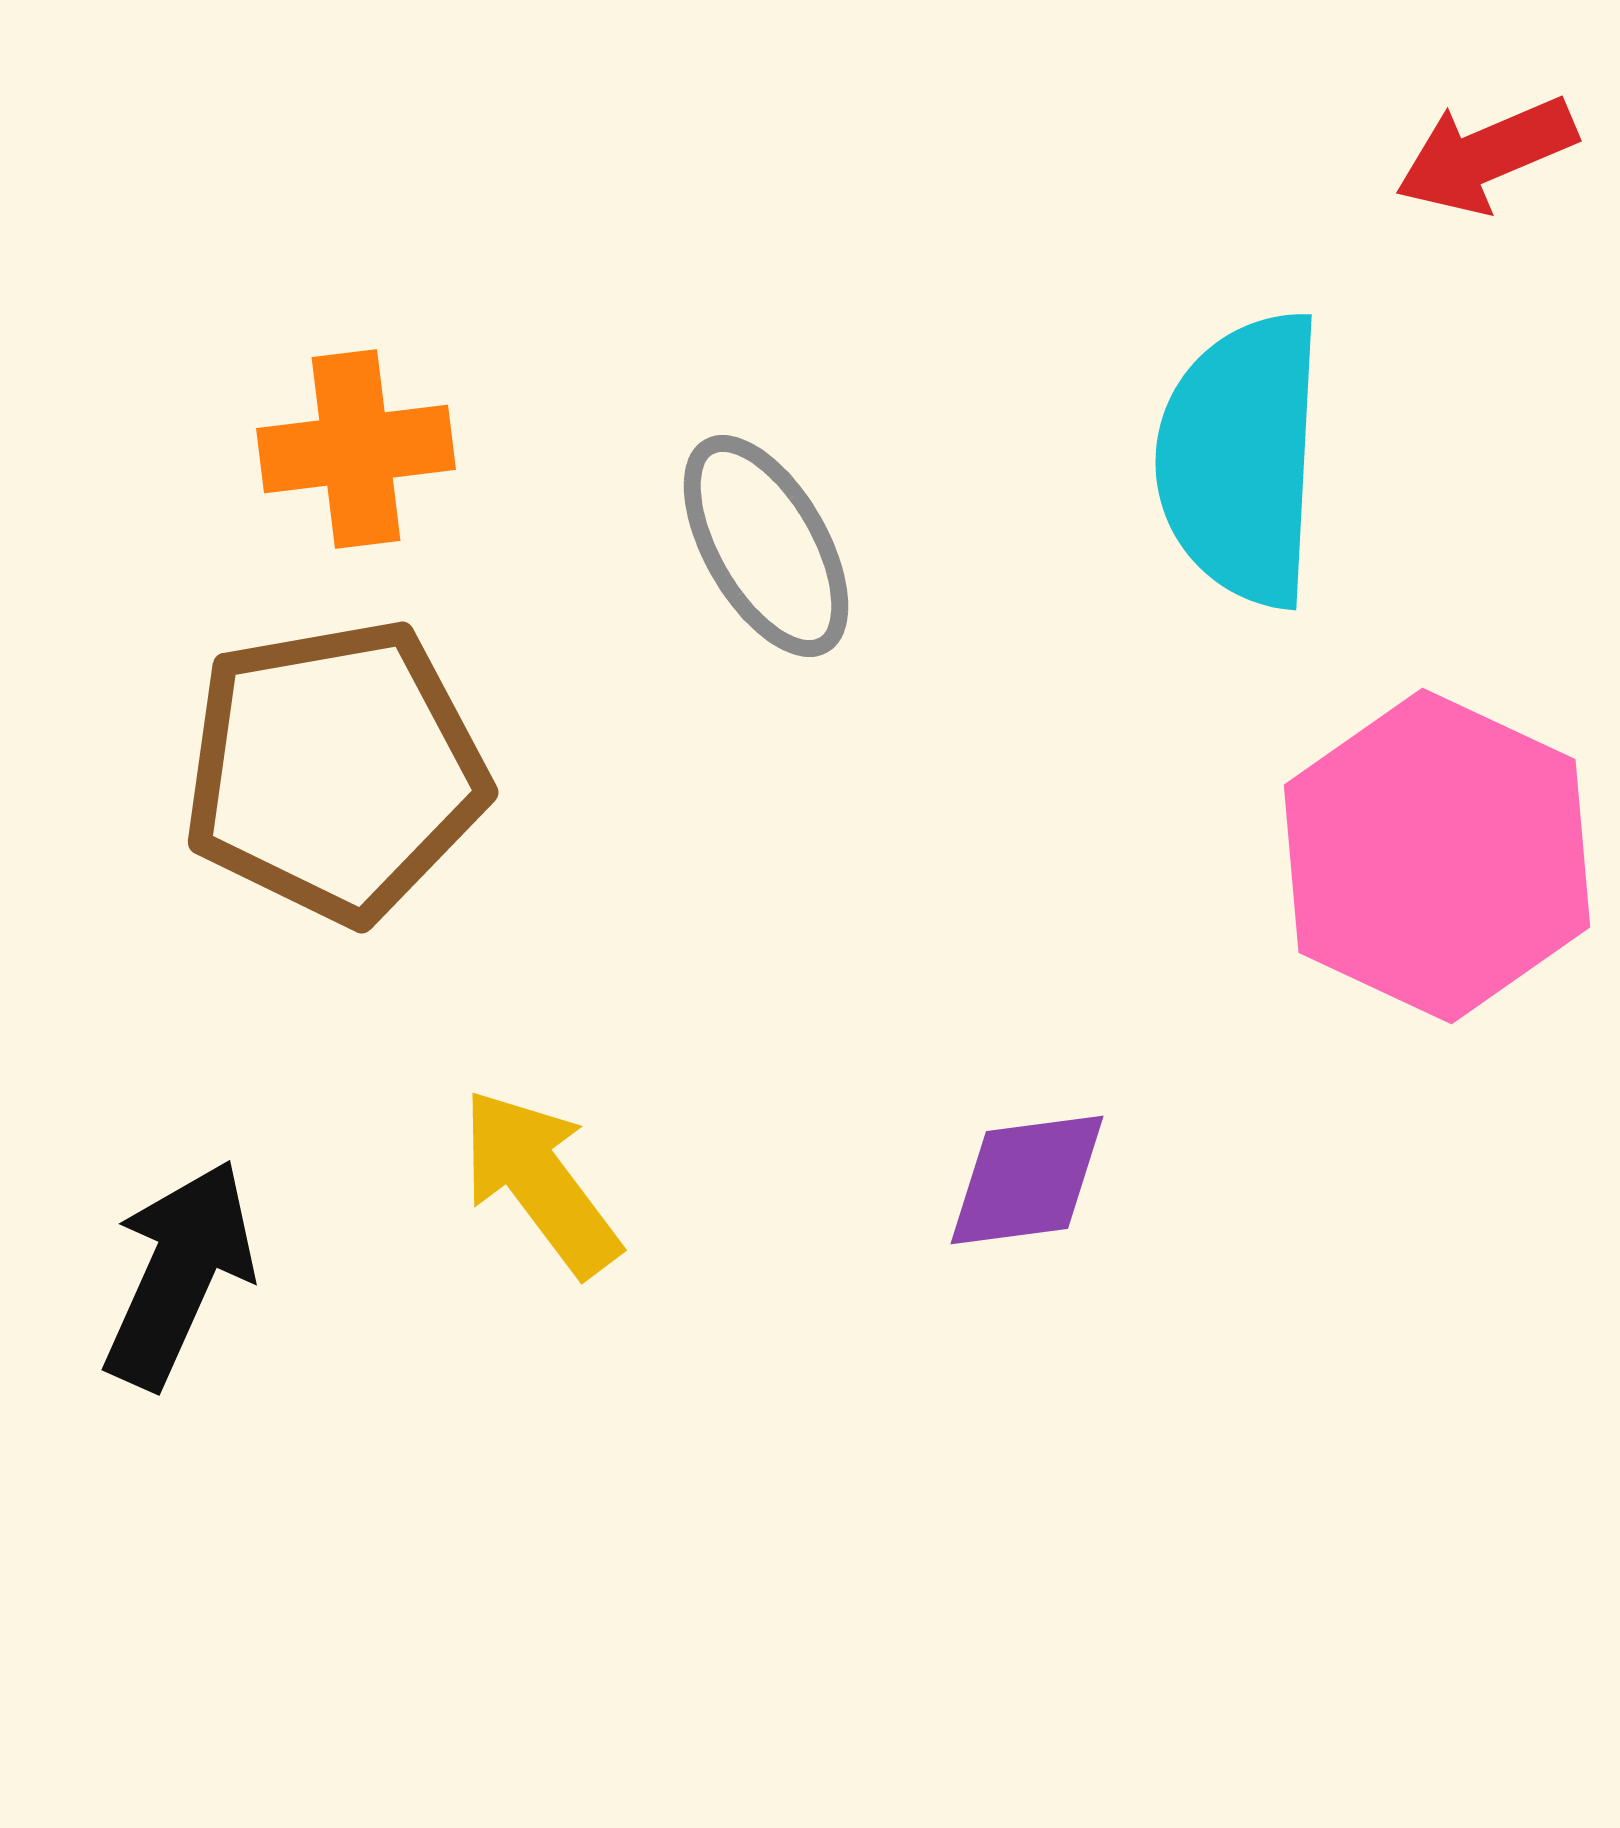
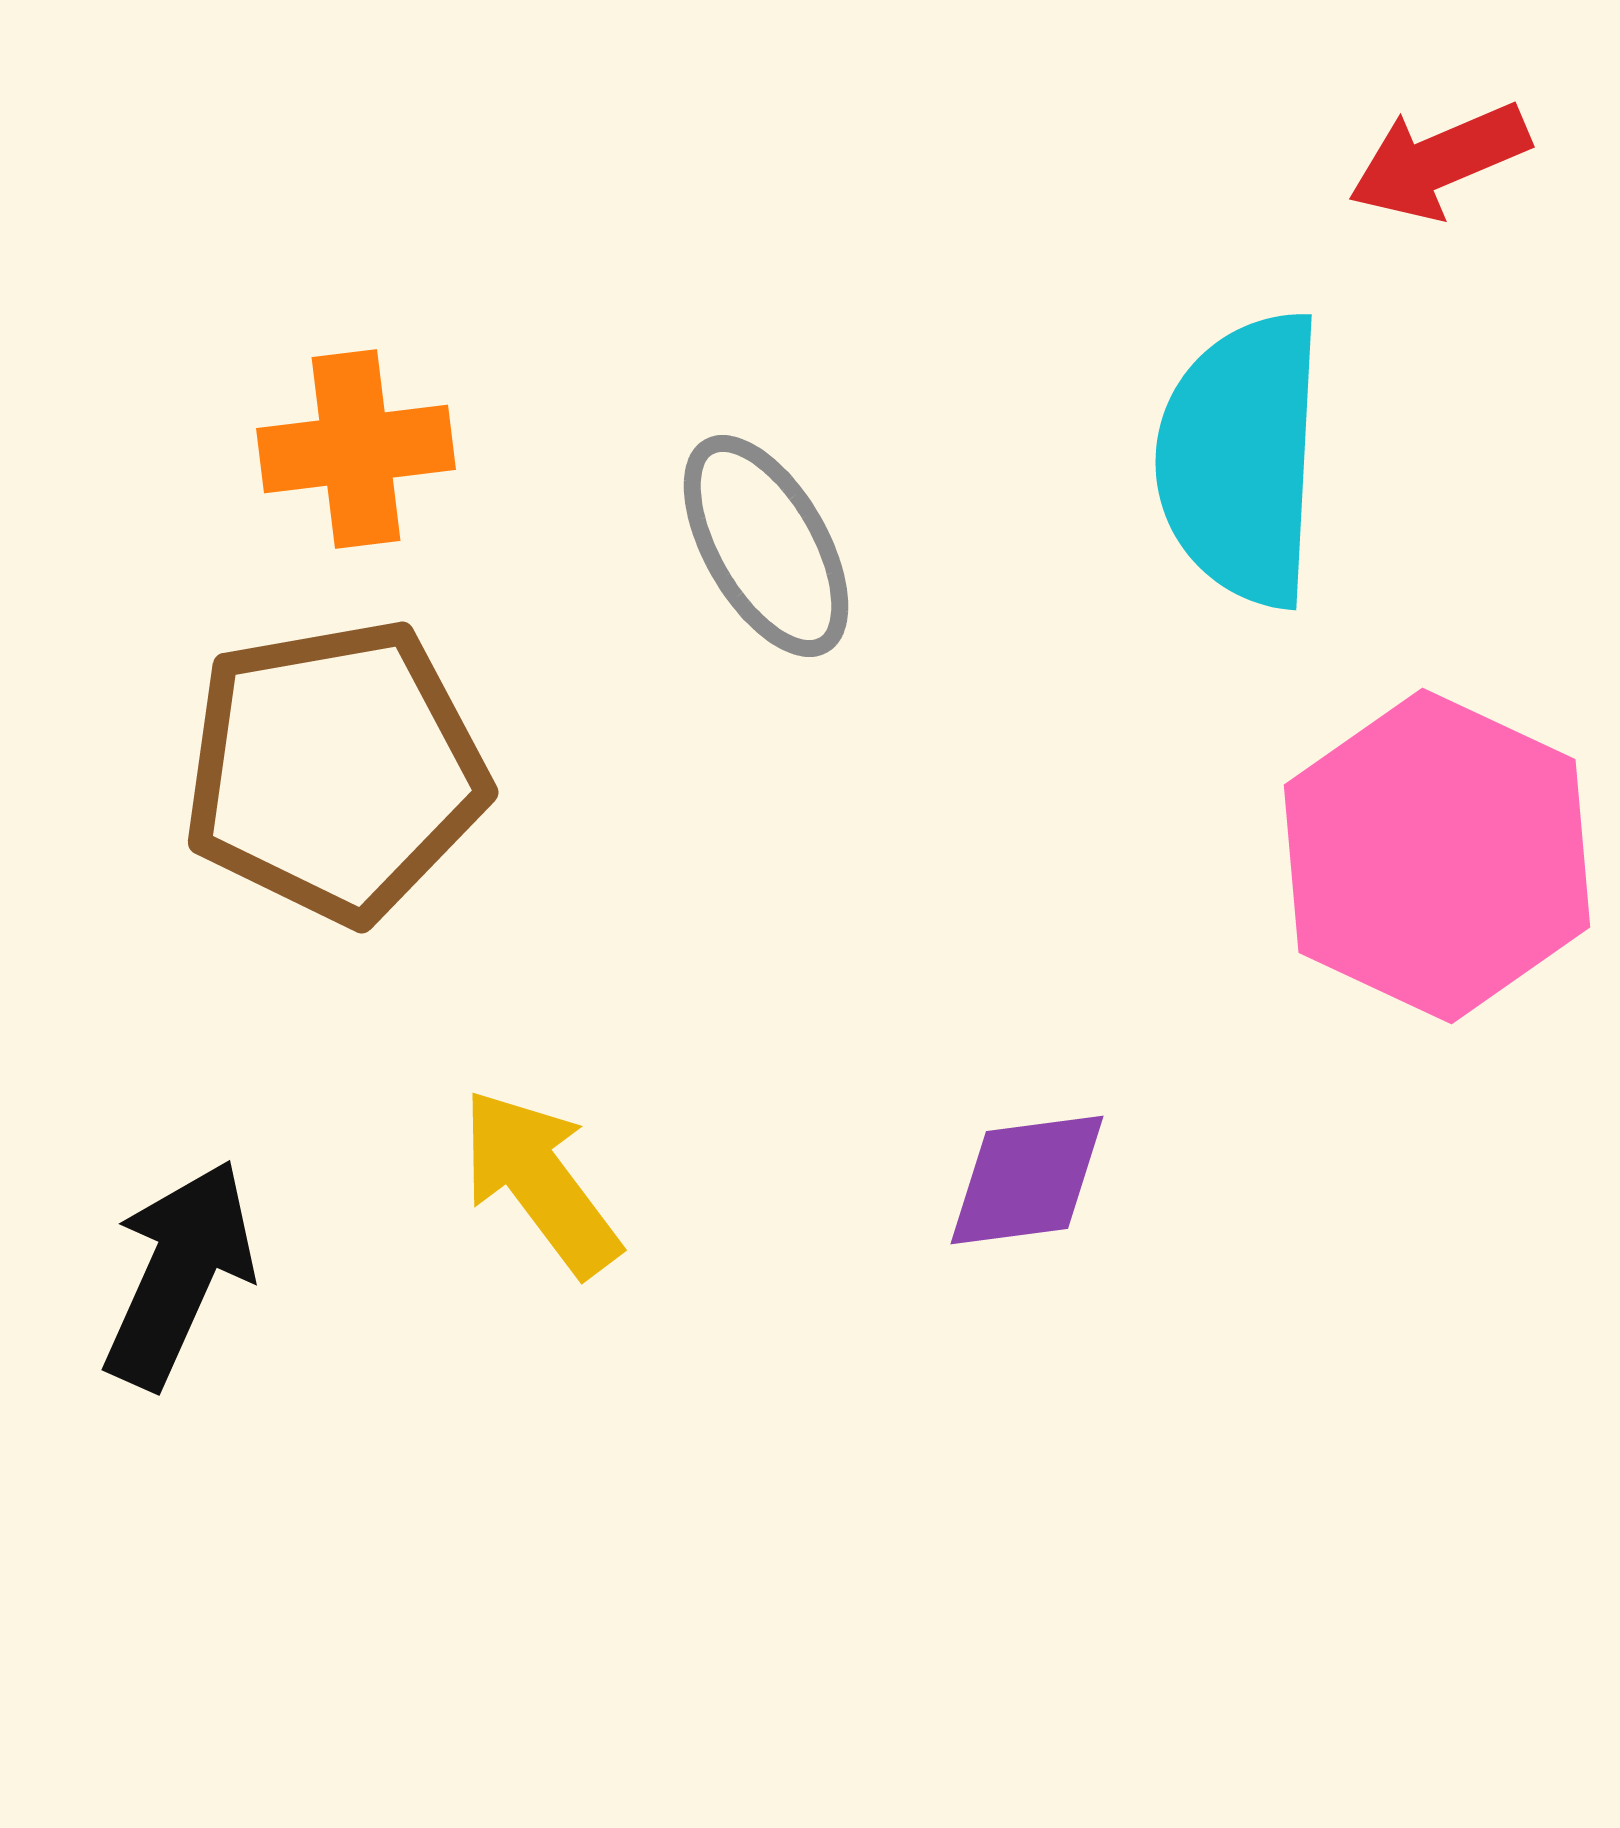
red arrow: moved 47 px left, 6 px down
